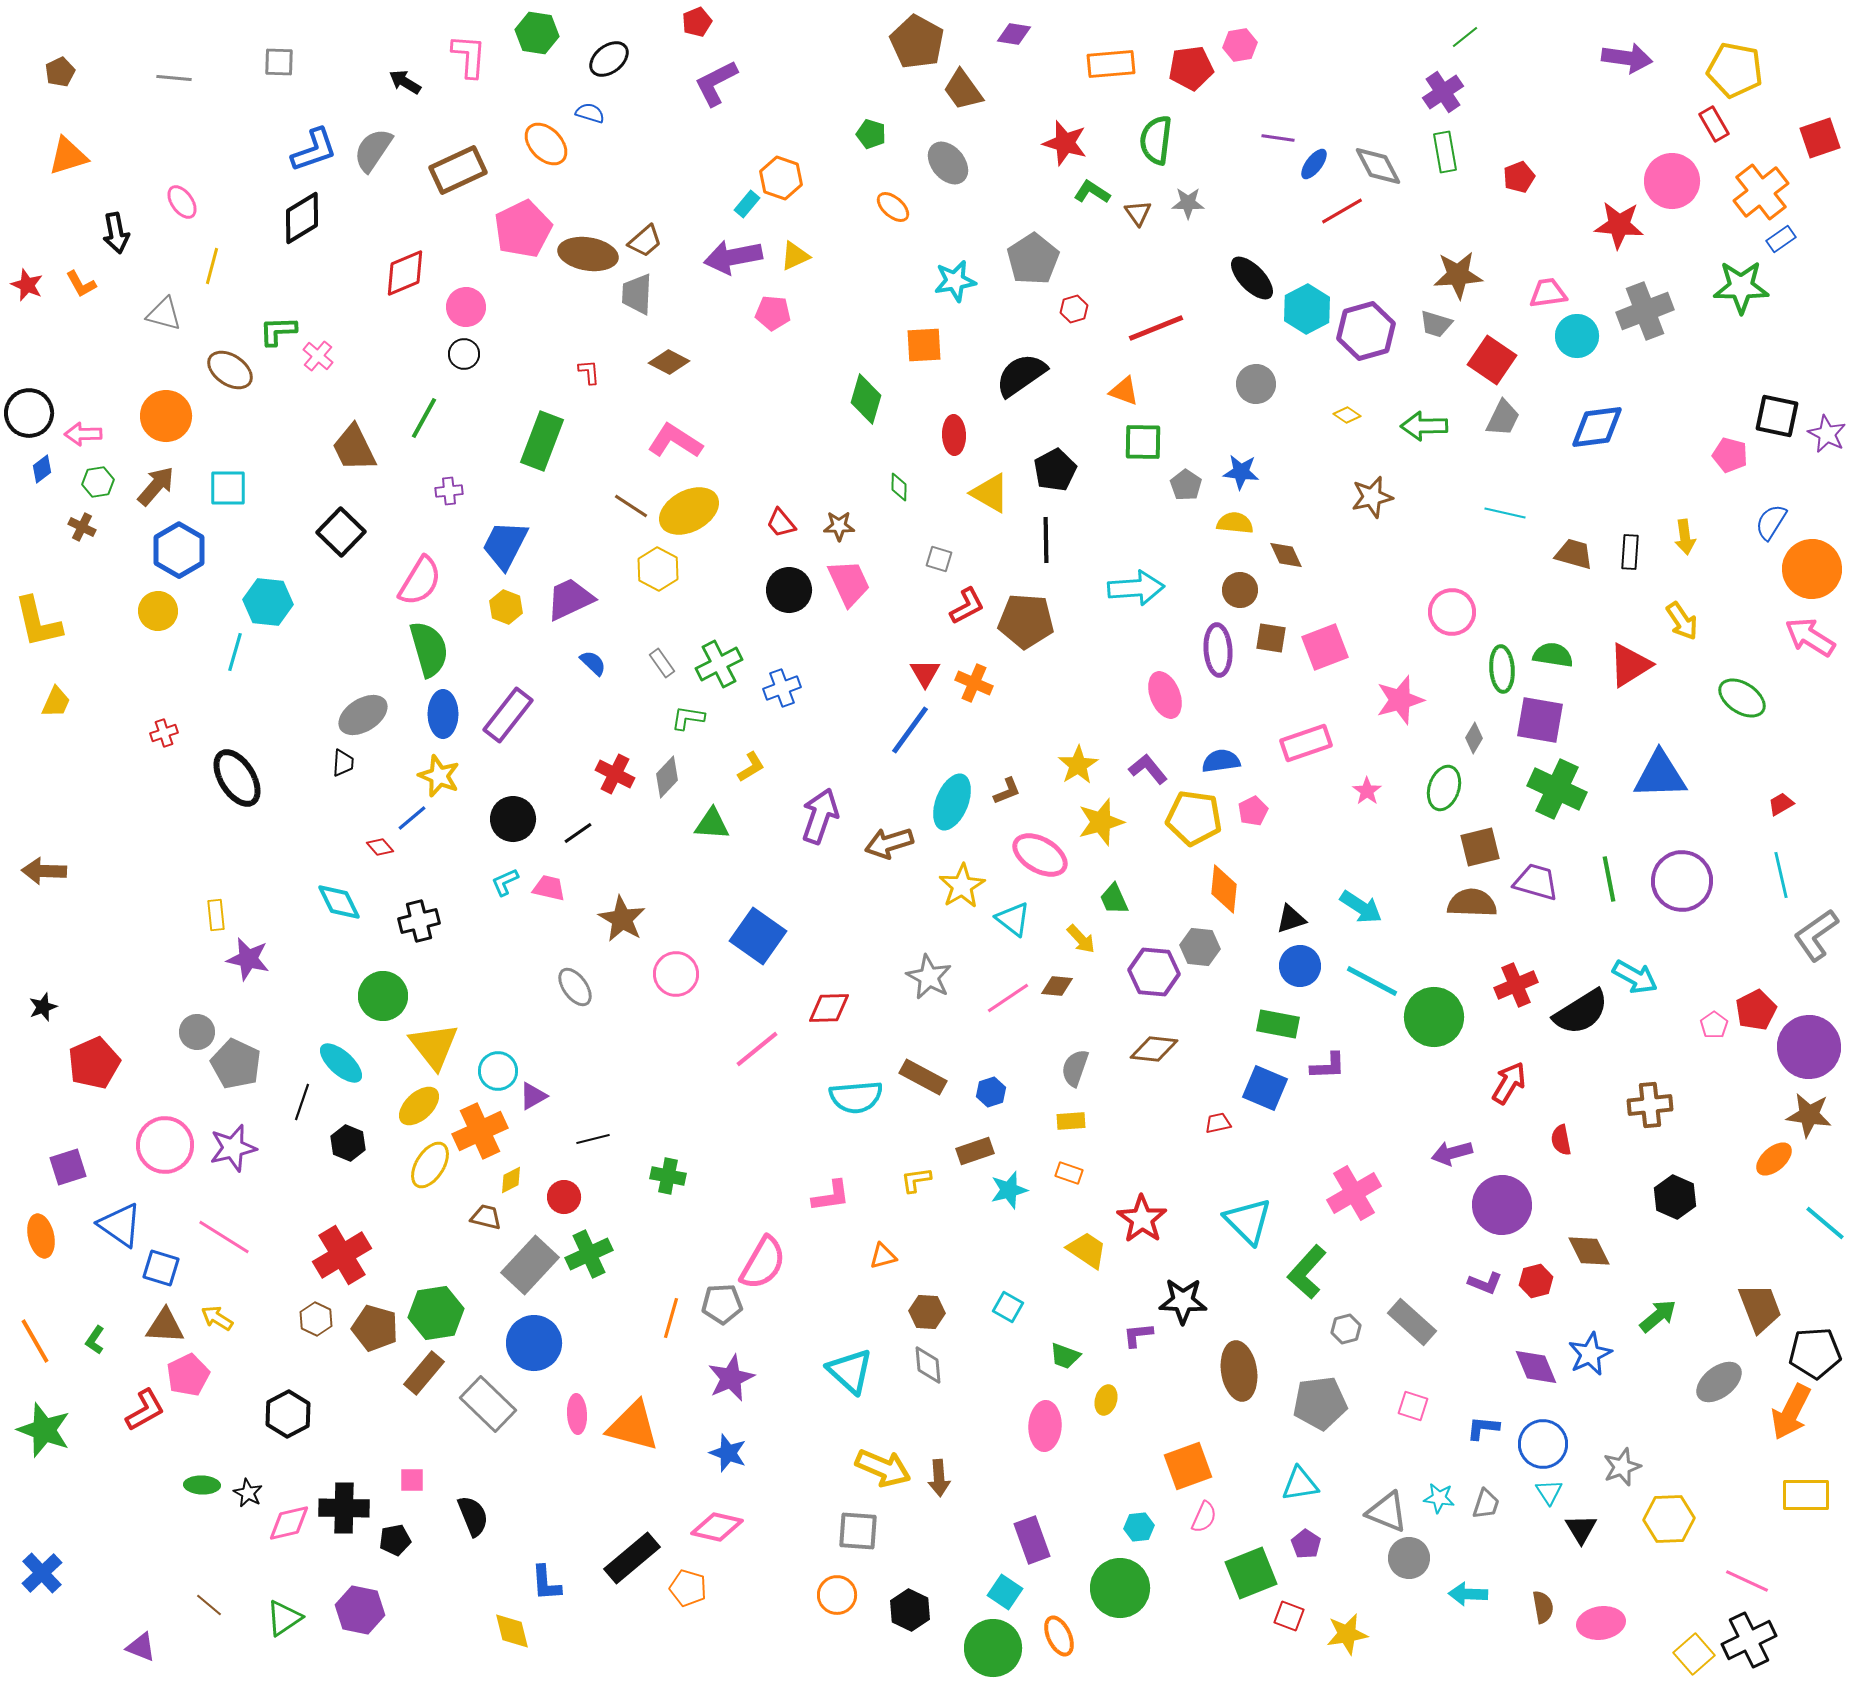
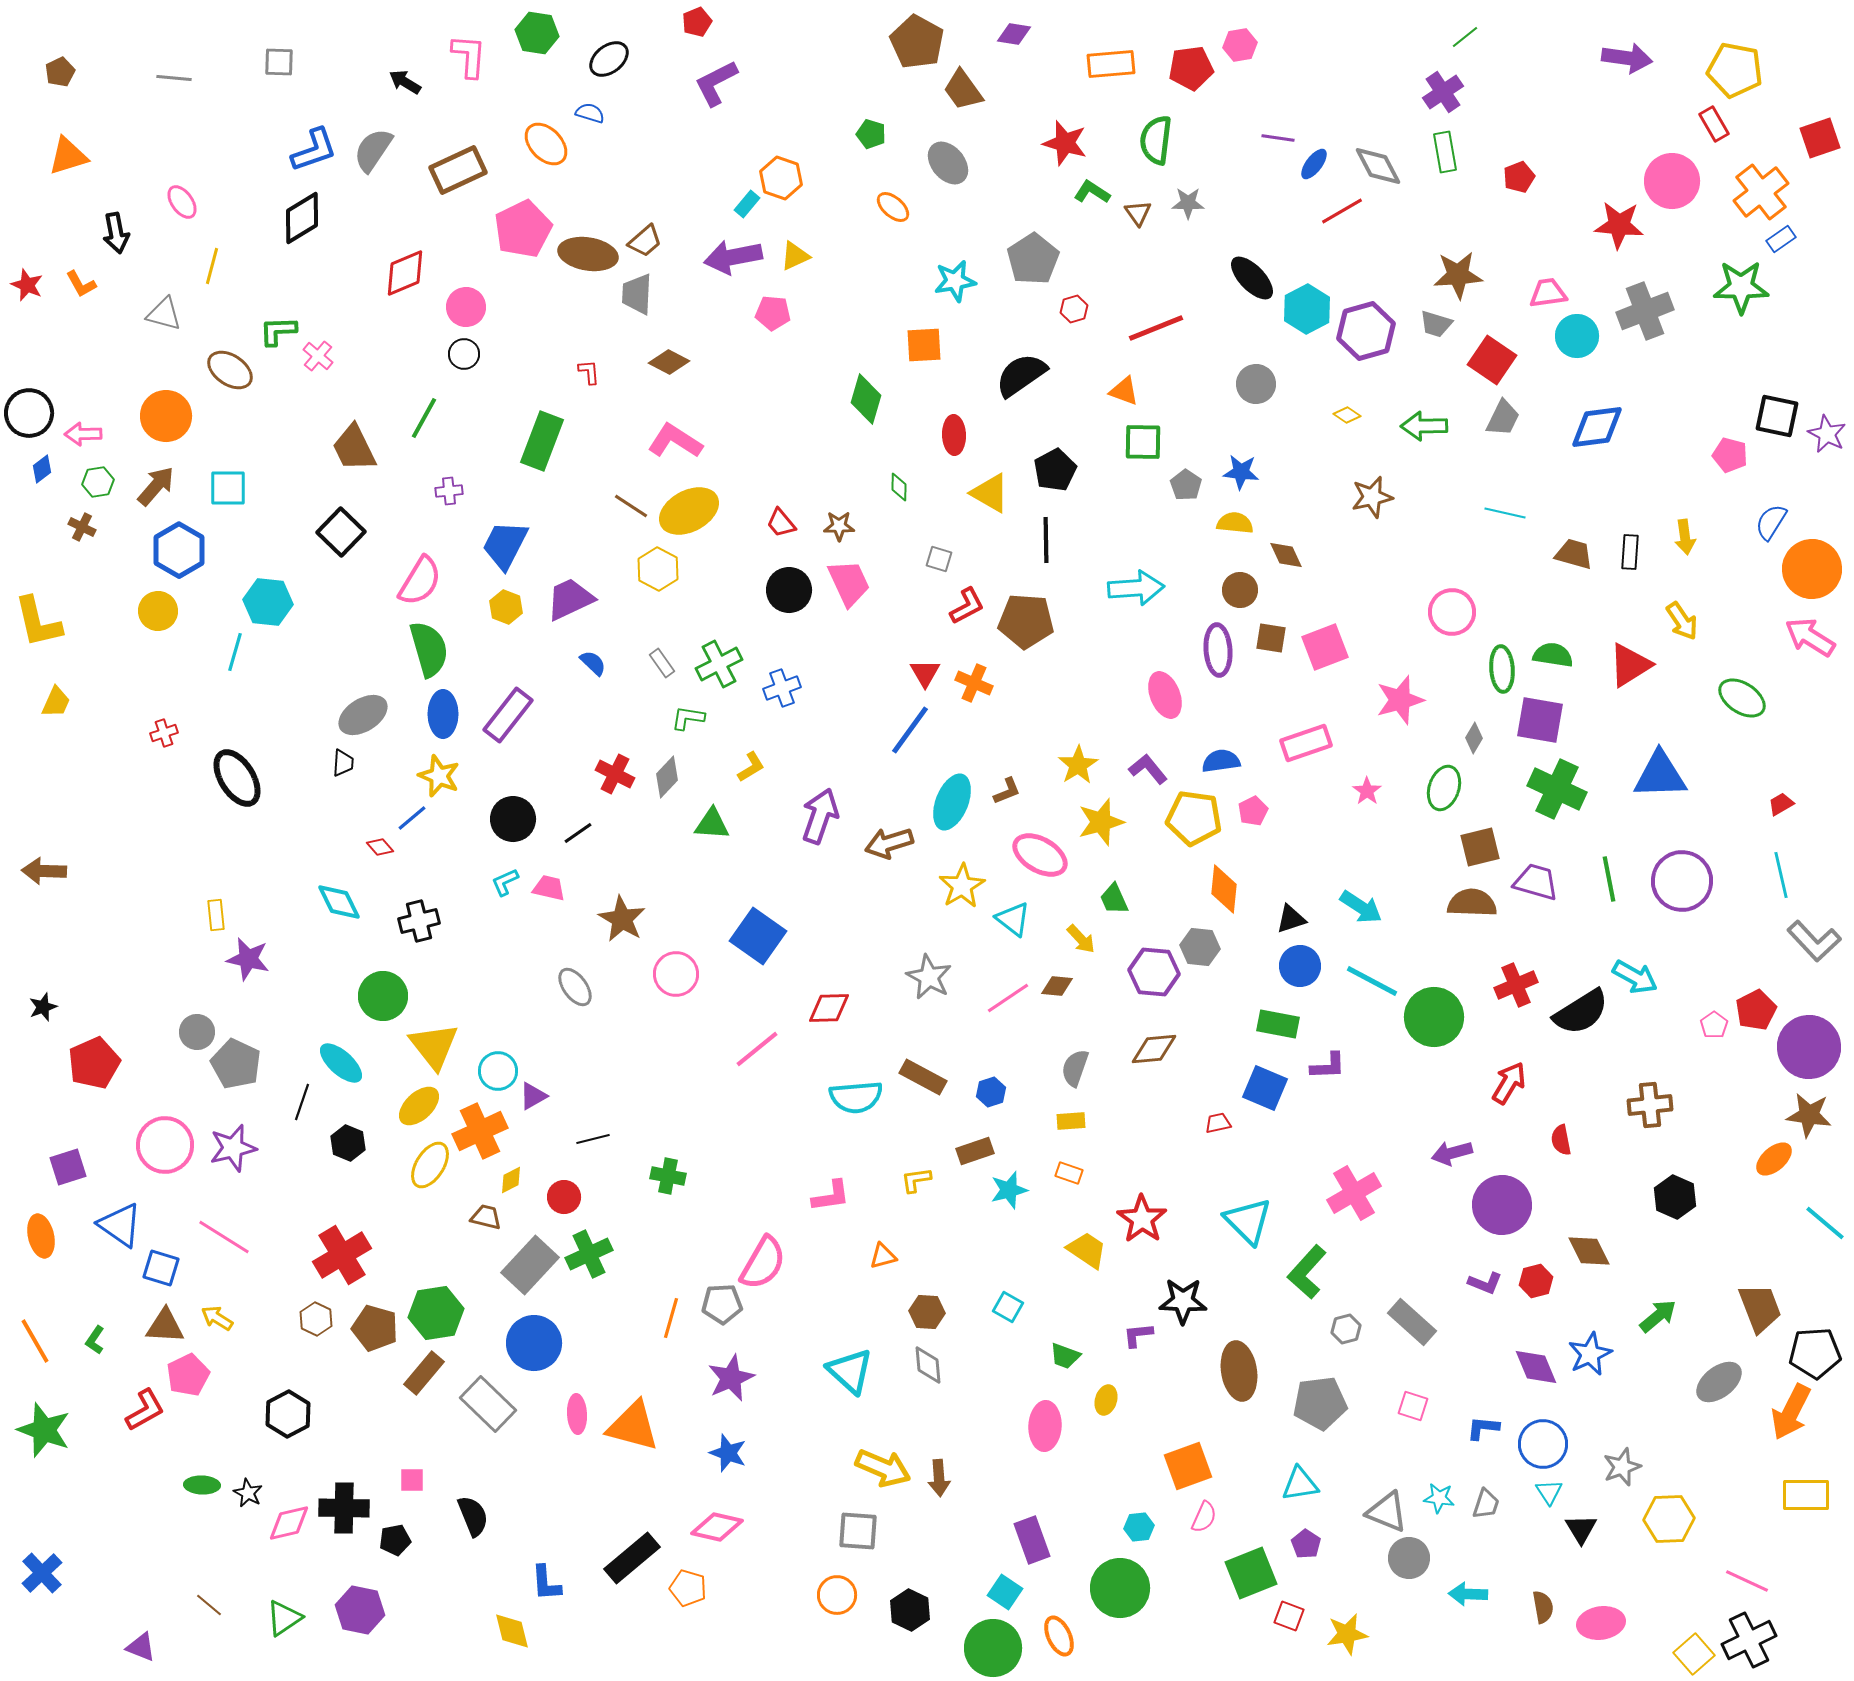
gray L-shape at (1816, 935): moved 2 px left, 6 px down; rotated 98 degrees counterclockwise
brown diamond at (1154, 1049): rotated 12 degrees counterclockwise
